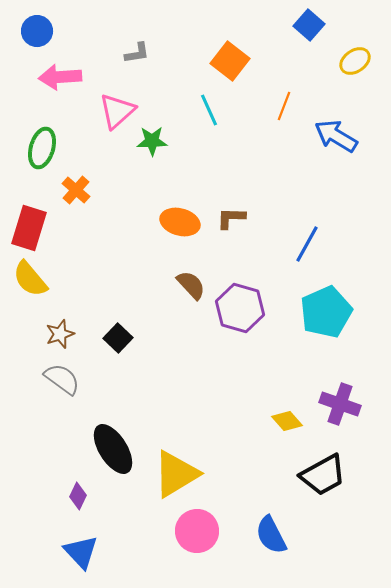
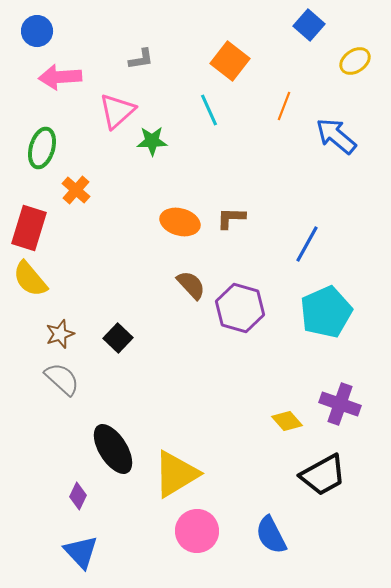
gray L-shape: moved 4 px right, 6 px down
blue arrow: rotated 9 degrees clockwise
gray semicircle: rotated 6 degrees clockwise
